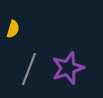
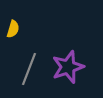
purple star: moved 1 px up
